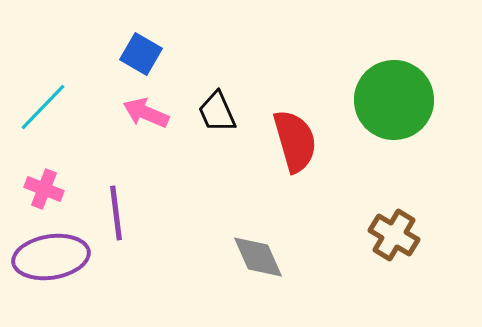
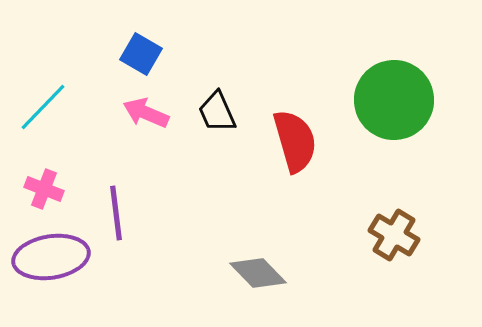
gray diamond: moved 16 px down; rotated 20 degrees counterclockwise
